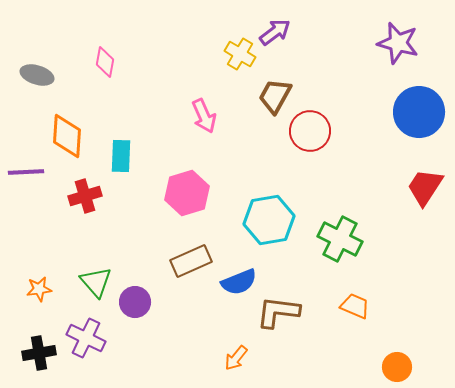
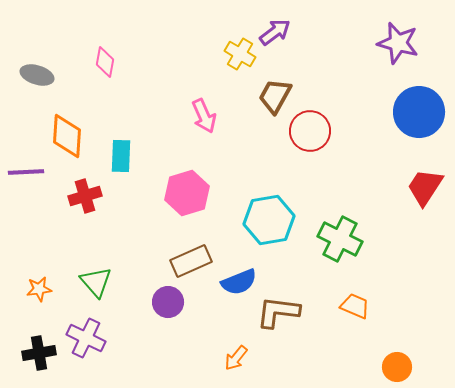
purple circle: moved 33 px right
